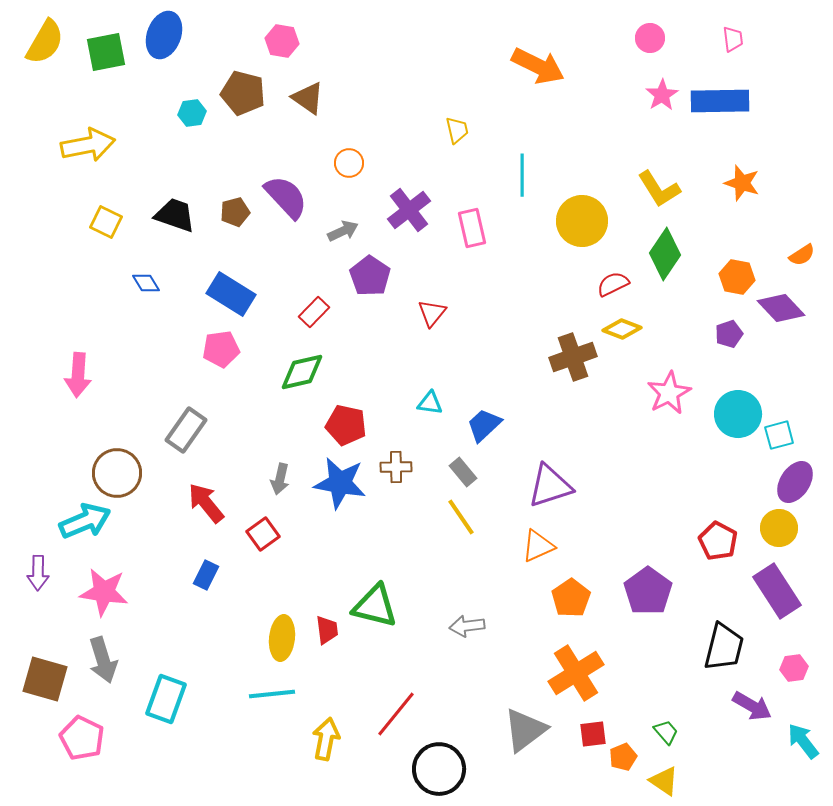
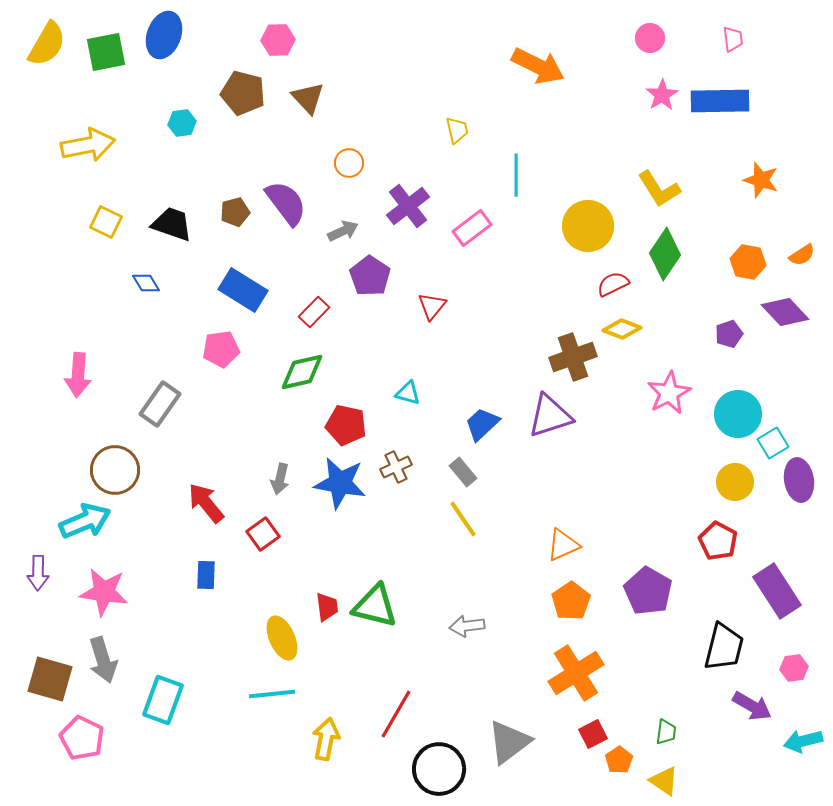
pink hexagon at (282, 41): moved 4 px left, 1 px up; rotated 12 degrees counterclockwise
yellow semicircle at (45, 42): moved 2 px right, 2 px down
brown triangle at (308, 98): rotated 12 degrees clockwise
cyan hexagon at (192, 113): moved 10 px left, 10 px down
cyan line at (522, 175): moved 6 px left
orange star at (742, 183): moved 19 px right, 3 px up
purple semicircle at (286, 197): moved 6 px down; rotated 6 degrees clockwise
purple cross at (409, 210): moved 1 px left, 4 px up
black trapezoid at (175, 215): moved 3 px left, 9 px down
yellow circle at (582, 221): moved 6 px right, 5 px down
pink rectangle at (472, 228): rotated 66 degrees clockwise
orange hexagon at (737, 277): moved 11 px right, 15 px up
blue rectangle at (231, 294): moved 12 px right, 4 px up
purple diamond at (781, 308): moved 4 px right, 4 px down
red triangle at (432, 313): moved 7 px up
cyan triangle at (430, 403): moved 22 px left, 10 px up; rotated 8 degrees clockwise
blue trapezoid at (484, 425): moved 2 px left, 1 px up
gray rectangle at (186, 430): moved 26 px left, 26 px up
cyan square at (779, 435): moved 6 px left, 8 px down; rotated 16 degrees counterclockwise
brown cross at (396, 467): rotated 24 degrees counterclockwise
brown circle at (117, 473): moved 2 px left, 3 px up
purple ellipse at (795, 482): moved 4 px right, 2 px up; rotated 42 degrees counterclockwise
purple triangle at (550, 486): moved 70 px up
yellow line at (461, 517): moved 2 px right, 2 px down
yellow circle at (779, 528): moved 44 px left, 46 px up
orange triangle at (538, 546): moved 25 px right, 1 px up
blue rectangle at (206, 575): rotated 24 degrees counterclockwise
purple pentagon at (648, 591): rotated 6 degrees counterclockwise
orange pentagon at (571, 598): moved 3 px down
red trapezoid at (327, 630): moved 23 px up
yellow ellipse at (282, 638): rotated 30 degrees counterclockwise
brown square at (45, 679): moved 5 px right
cyan rectangle at (166, 699): moved 3 px left, 1 px down
red line at (396, 714): rotated 9 degrees counterclockwise
gray triangle at (525, 730): moved 16 px left, 12 px down
green trapezoid at (666, 732): rotated 48 degrees clockwise
red square at (593, 734): rotated 20 degrees counterclockwise
cyan arrow at (803, 741): rotated 66 degrees counterclockwise
orange pentagon at (623, 757): moved 4 px left, 3 px down; rotated 12 degrees counterclockwise
